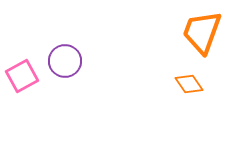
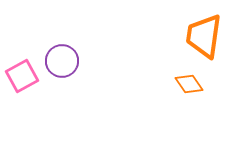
orange trapezoid: moved 2 px right, 4 px down; rotated 12 degrees counterclockwise
purple circle: moved 3 px left
